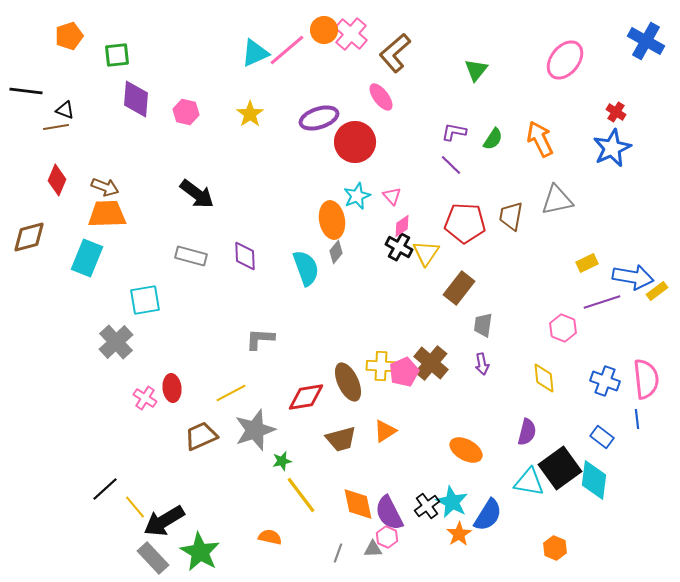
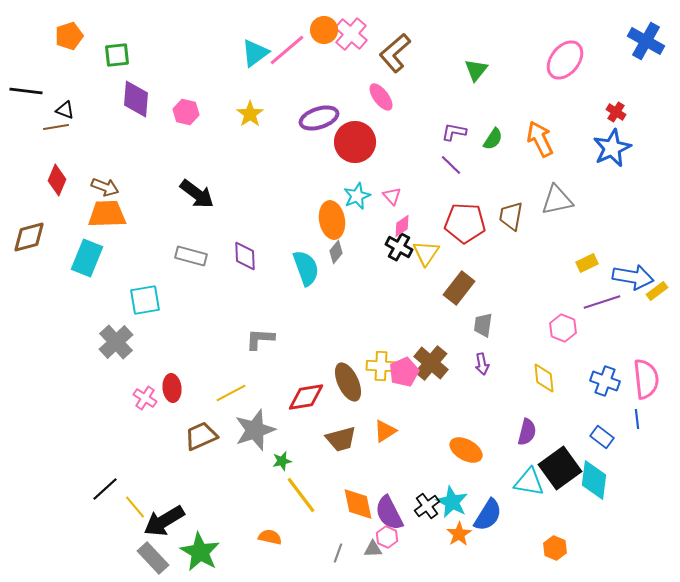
cyan triangle at (255, 53): rotated 12 degrees counterclockwise
